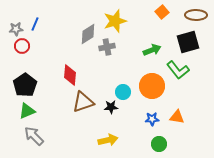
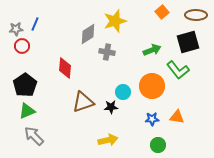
gray cross: moved 5 px down; rotated 21 degrees clockwise
red diamond: moved 5 px left, 7 px up
green circle: moved 1 px left, 1 px down
